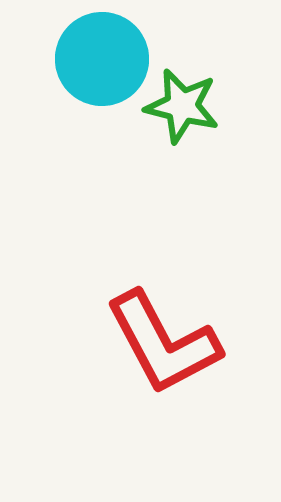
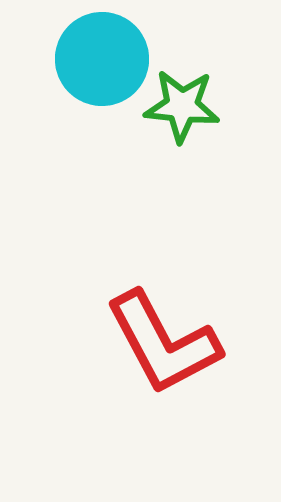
green star: rotated 8 degrees counterclockwise
